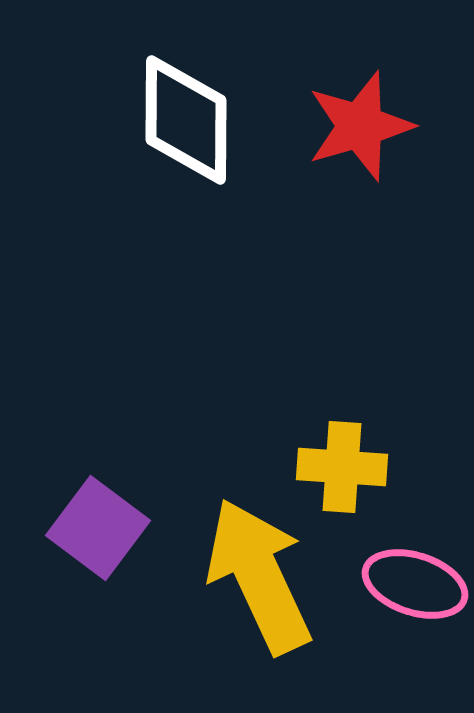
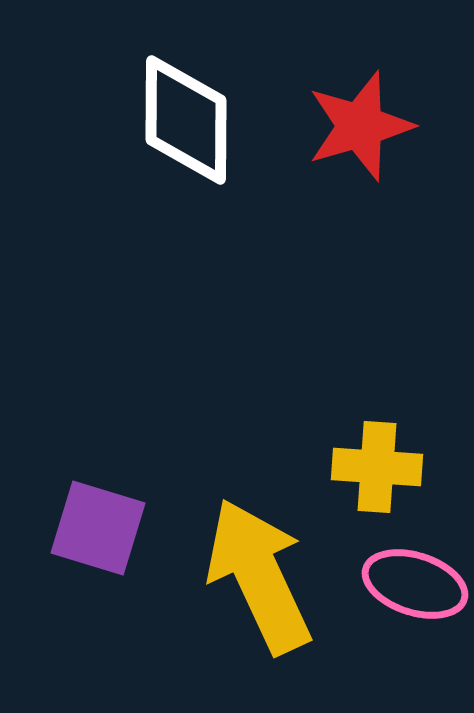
yellow cross: moved 35 px right
purple square: rotated 20 degrees counterclockwise
